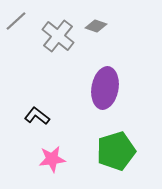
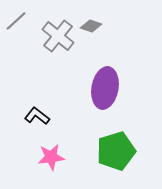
gray diamond: moved 5 px left
pink star: moved 1 px left, 2 px up
